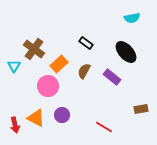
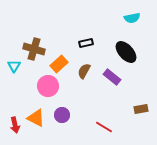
black rectangle: rotated 48 degrees counterclockwise
brown cross: rotated 20 degrees counterclockwise
